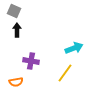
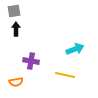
gray square: rotated 32 degrees counterclockwise
black arrow: moved 1 px left, 1 px up
cyan arrow: moved 1 px right, 1 px down
yellow line: moved 2 px down; rotated 66 degrees clockwise
